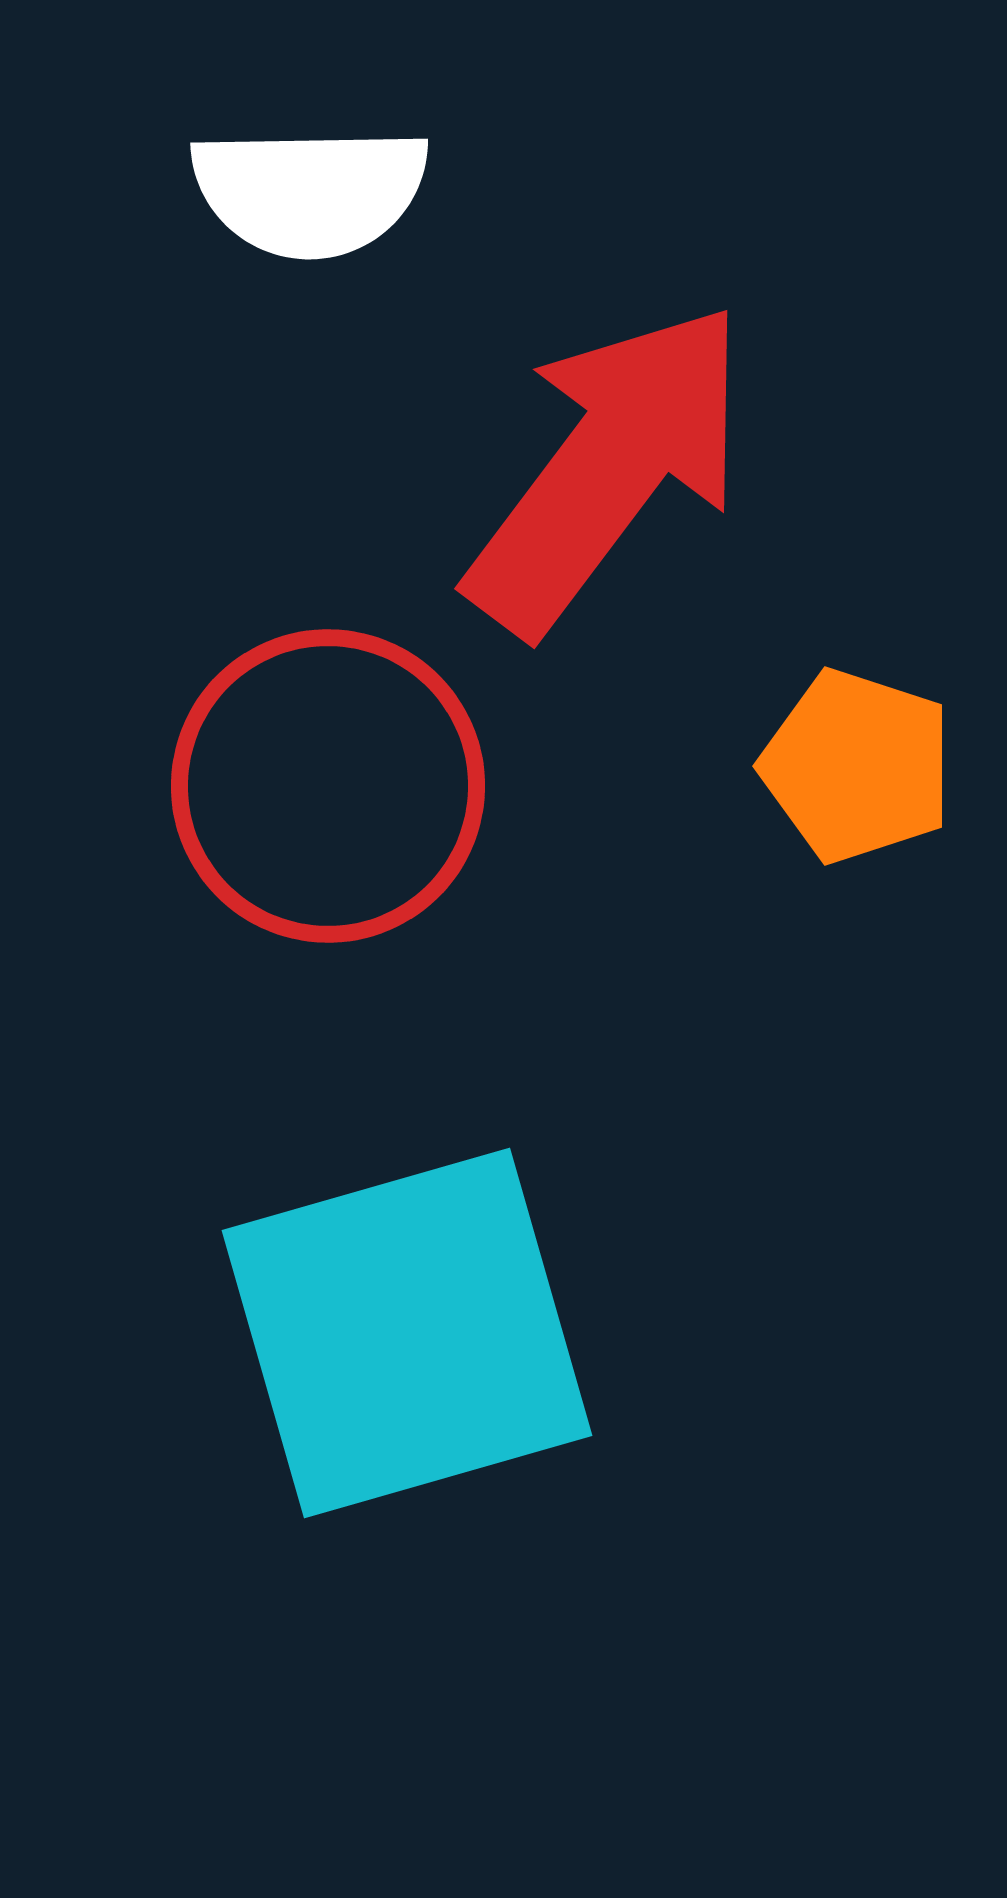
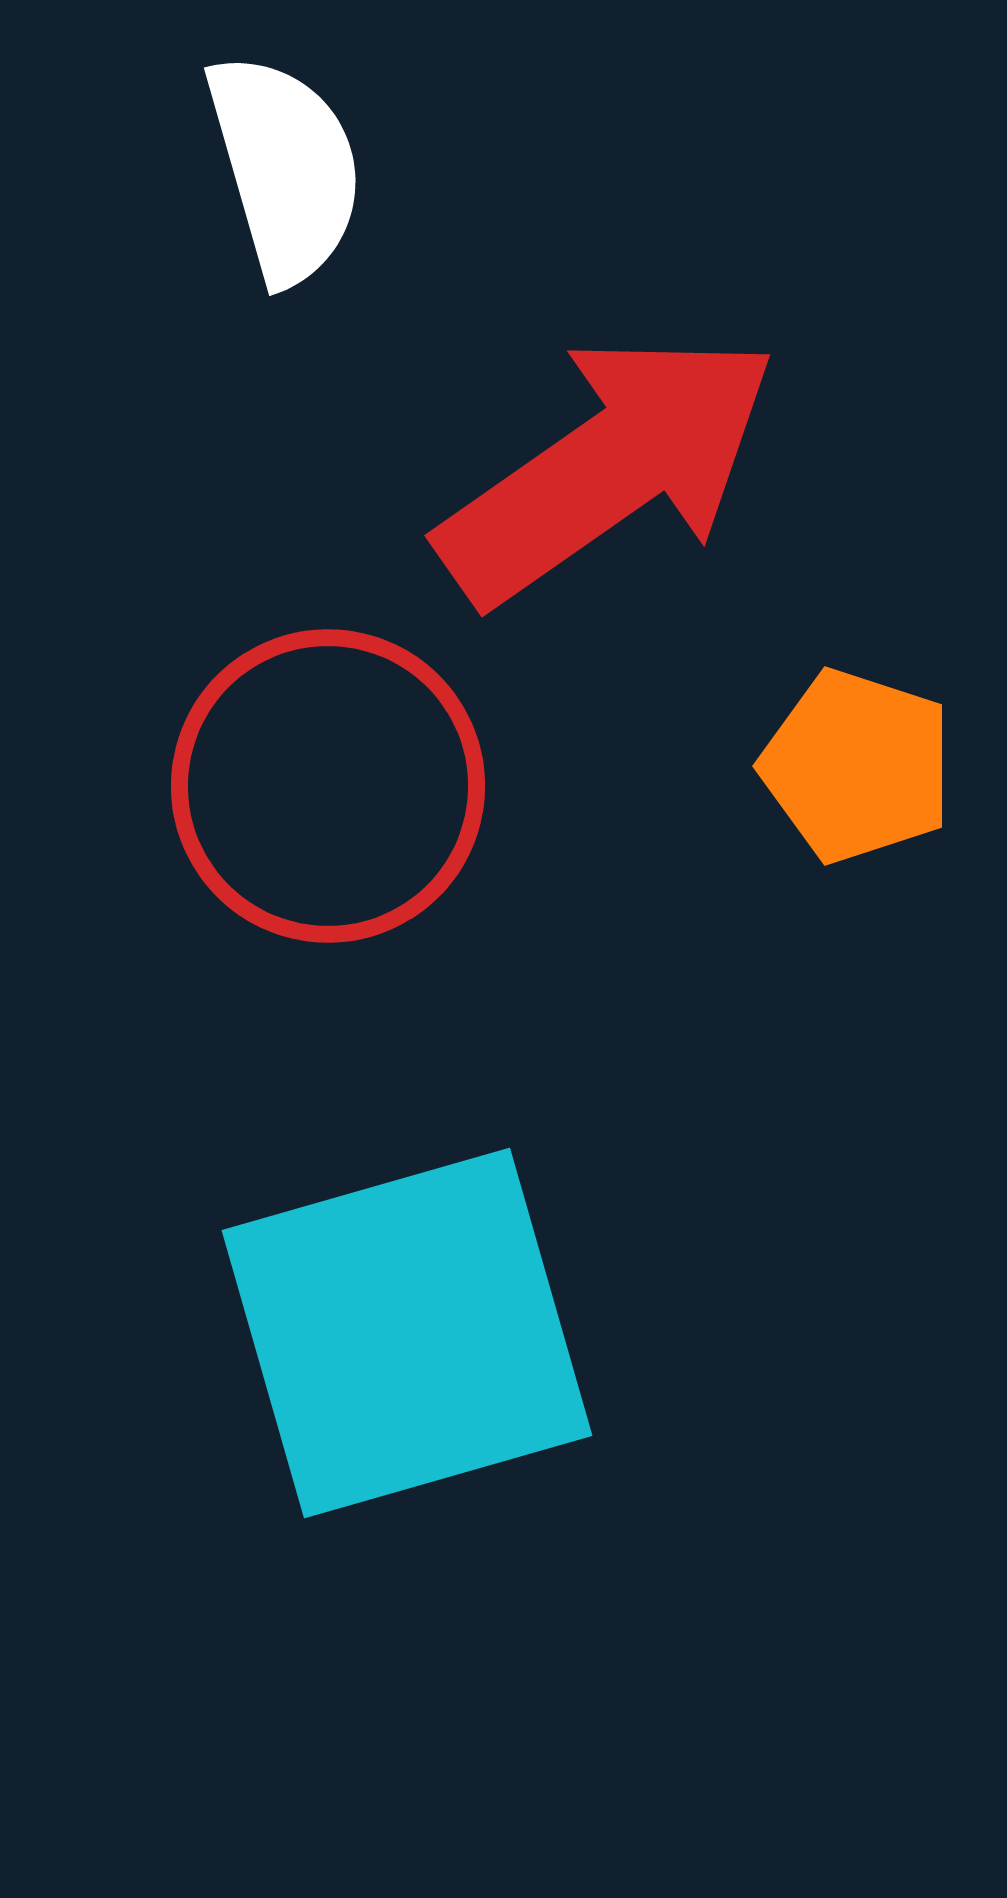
white semicircle: moved 25 px left, 23 px up; rotated 105 degrees counterclockwise
red arrow: rotated 18 degrees clockwise
